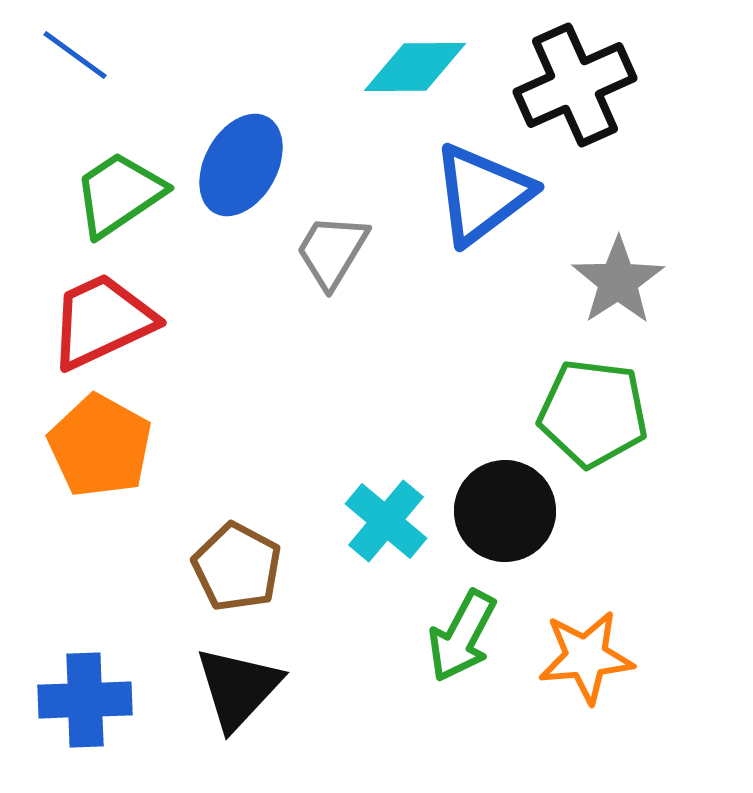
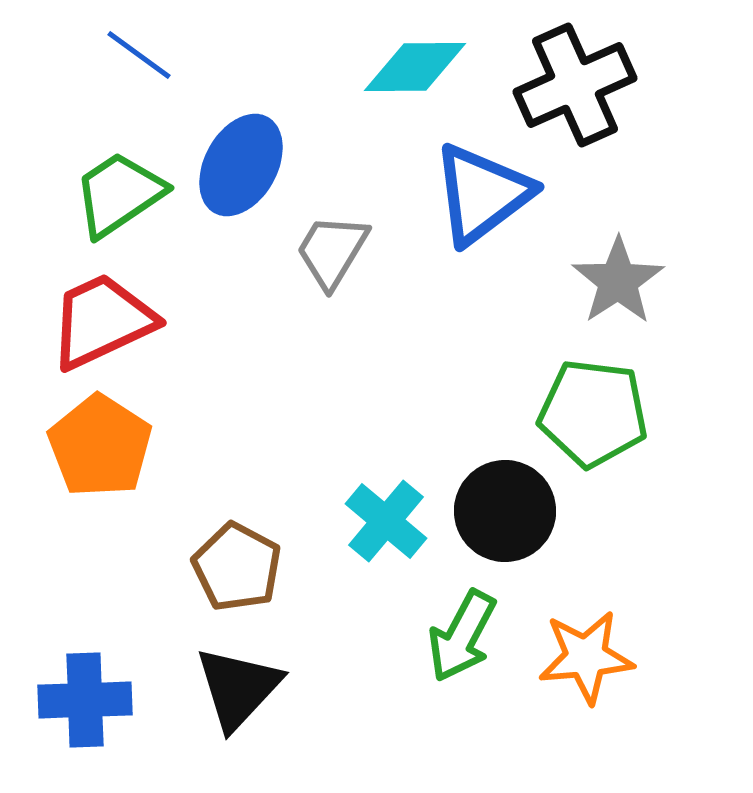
blue line: moved 64 px right
orange pentagon: rotated 4 degrees clockwise
